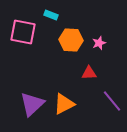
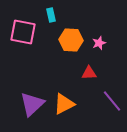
cyan rectangle: rotated 56 degrees clockwise
